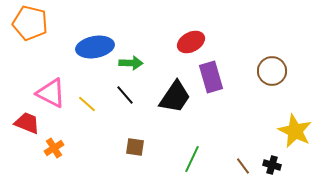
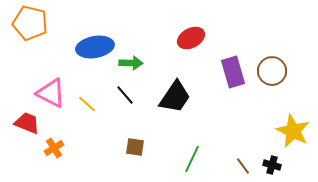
red ellipse: moved 4 px up
purple rectangle: moved 22 px right, 5 px up
yellow star: moved 2 px left
